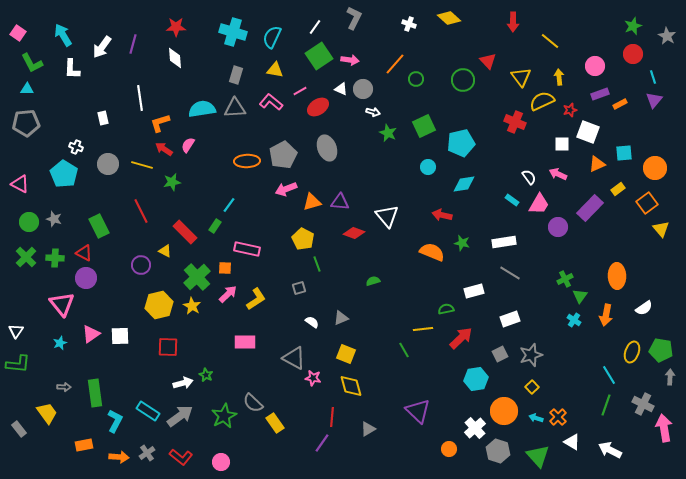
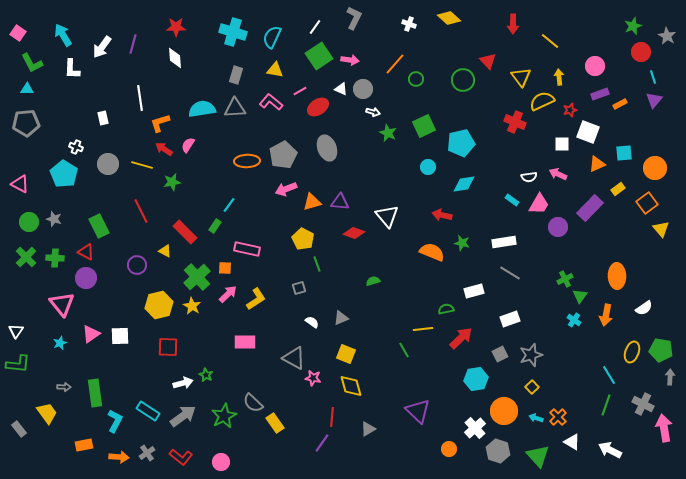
red arrow at (513, 22): moved 2 px down
red circle at (633, 54): moved 8 px right, 2 px up
white semicircle at (529, 177): rotated 119 degrees clockwise
red triangle at (84, 253): moved 2 px right, 1 px up
purple circle at (141, 265): moved 4 px left
gray arrow at (180, 416): moved 3 px right
